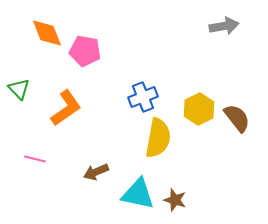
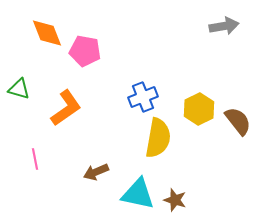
green triangle: rotated 30 degrees counterclockwise
brown semicircle: moved 1 px right, 3 px down
pink line: rotated 65 degrees clockwise
